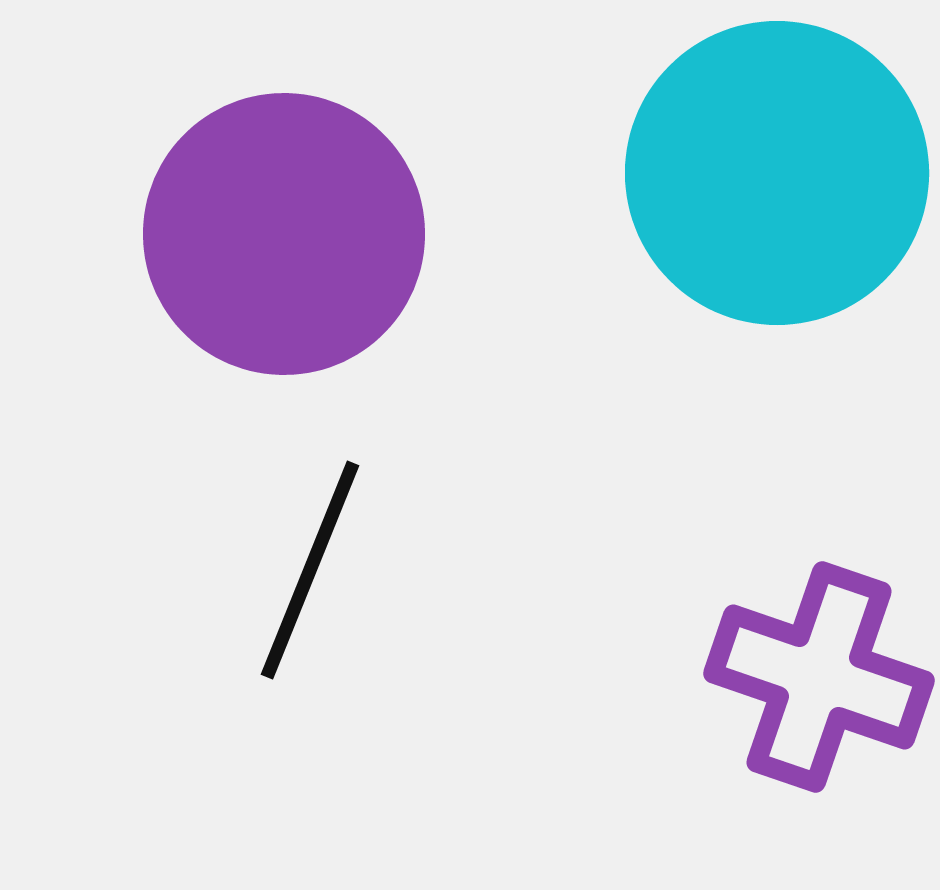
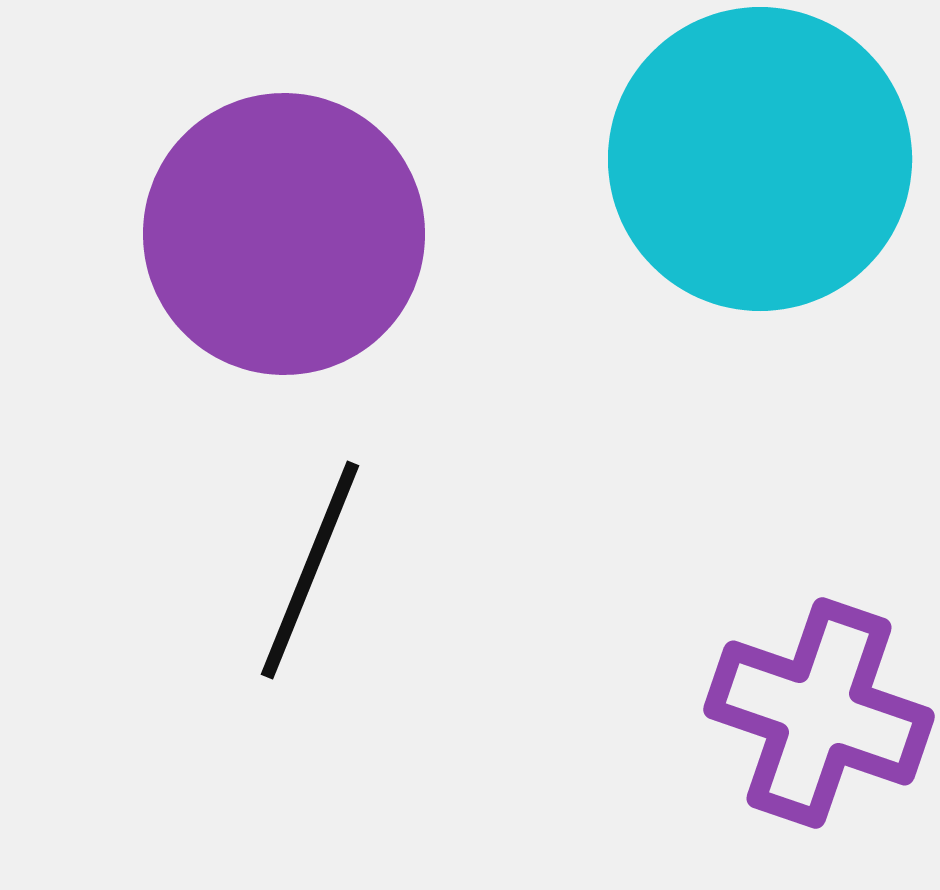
cyan circle: moved 17 px left, 14 px up
purple cross: moved 36 px down
